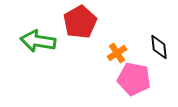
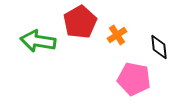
orange cross: moved 18 px up
